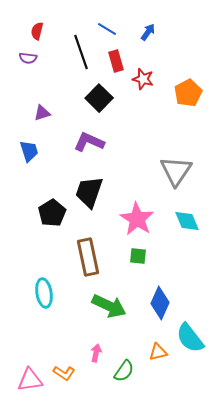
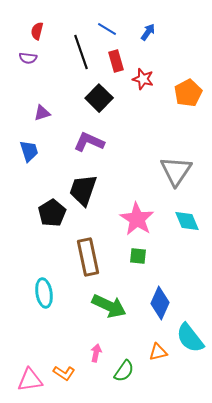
black trapezoid: moved 6 px left, 2 px up
